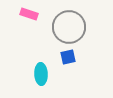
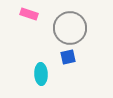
gray circle: moved 1 px right, 1 px down
